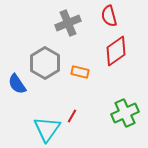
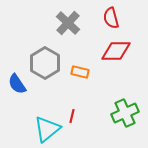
red semicircle: moved 2 px right, 2 px down
gray cross: rotated 25 degrees counterclockwise
red diamond: rotated 36 degrees clockwise
red line: rotated 16 degrees counterclockwise
cyan triangle: rotated 16 degrees clockwise
